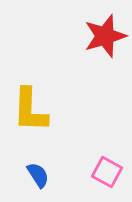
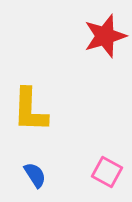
blue semicircle: moved 3 px left
